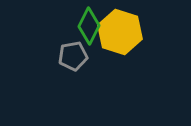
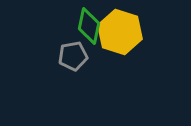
green diamond: rotated 15 degrees counterclockwise
